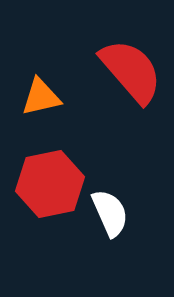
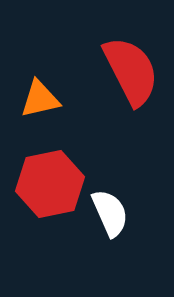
red semicircle: rotated 14 degrees clockwise
orange triangle: moved 1 px left, 2 px down
